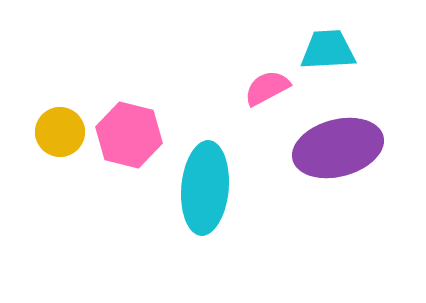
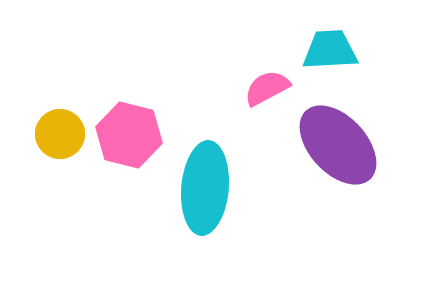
cyan trapezoid: moved 2 px right
yellow circle: moved 2 px down
purple ellipse: moved 3 px up; rotated 62 degrees clockwise
